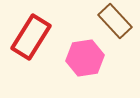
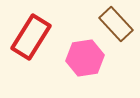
brown rectangle: moved 1 px right, 3 px down
